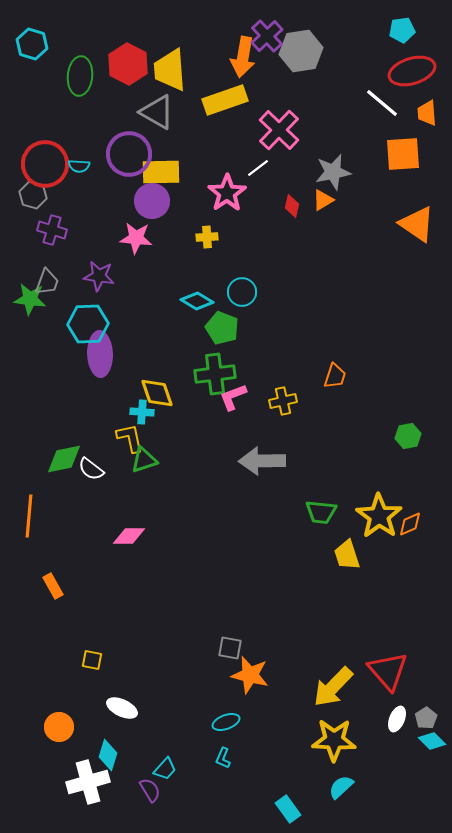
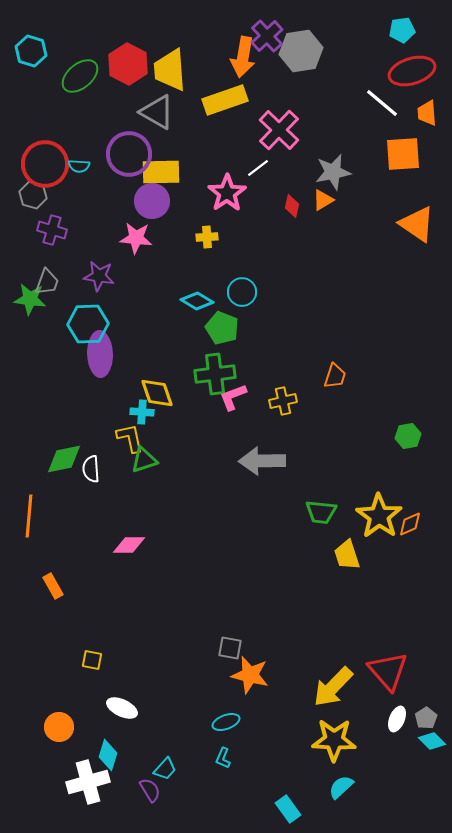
cyan hexagon at (32, 44): moved 1 px left, 7 px down
green ellipse at (80, 76): rotated 45 degrees clockwise
white semicircle at (91, 469): rotated 48 degrees clockwise
pink diamond at (129, 536): moved 9 px down
